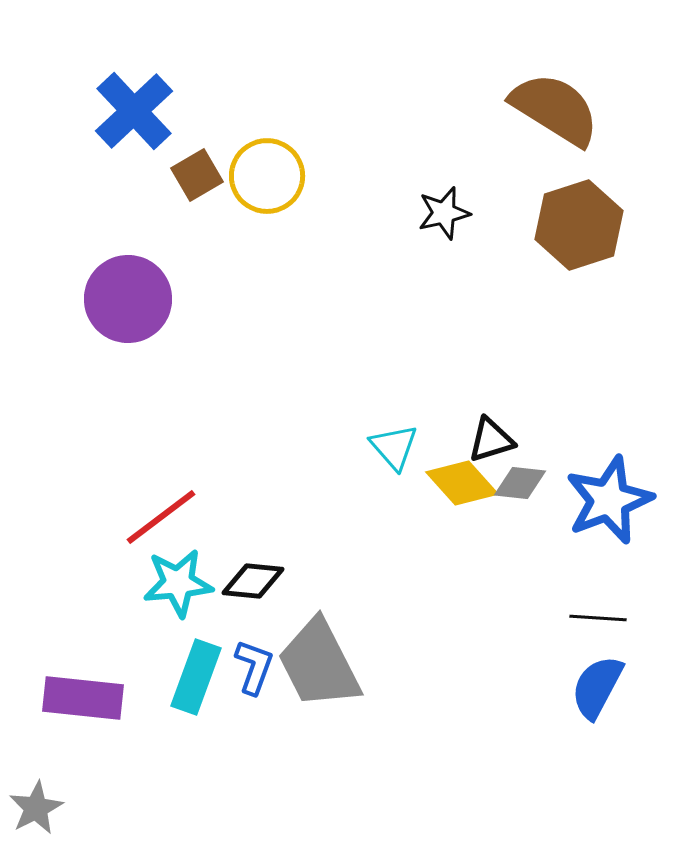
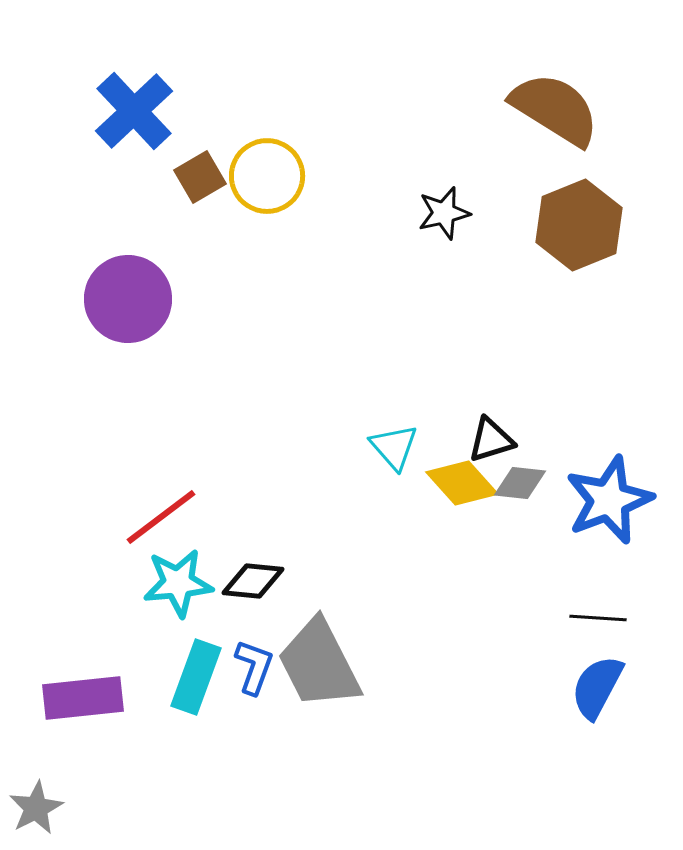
brown square: moved 3 px right, 2 px down
brown hexagon: rotated 4 degrees counterclockwise
purple rectangle: rotated 12 degrees counterclockwise
